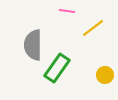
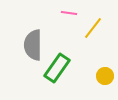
pink line: moved 2 px right, 2 px down
yellow line: rotated 15 degrees counterclockwise
yellow circle: moved 1 px down
